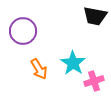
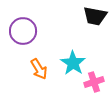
pink cross: moved 1 px down
